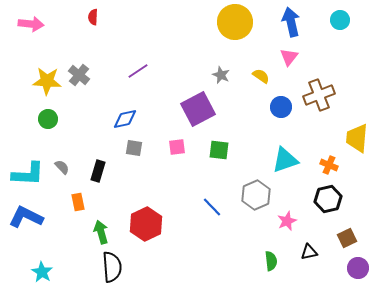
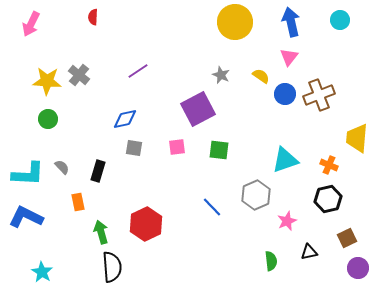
pink arrow: rotated 110 degrees clockwise
blue circle: moved 4 px right, 13 px up
